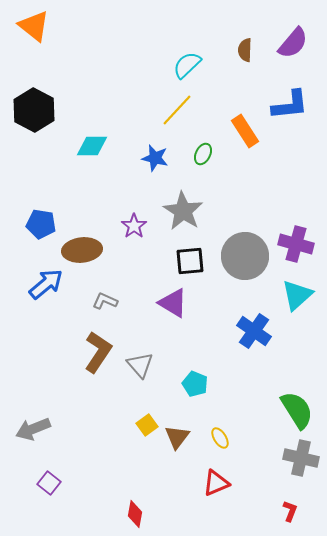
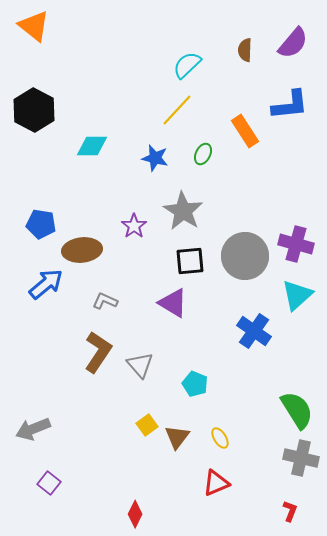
red diamond: rotated 16 degrees clockwise
